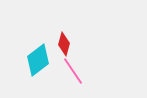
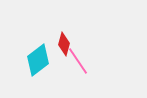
pink line: moved 5 px right, 10 px up
